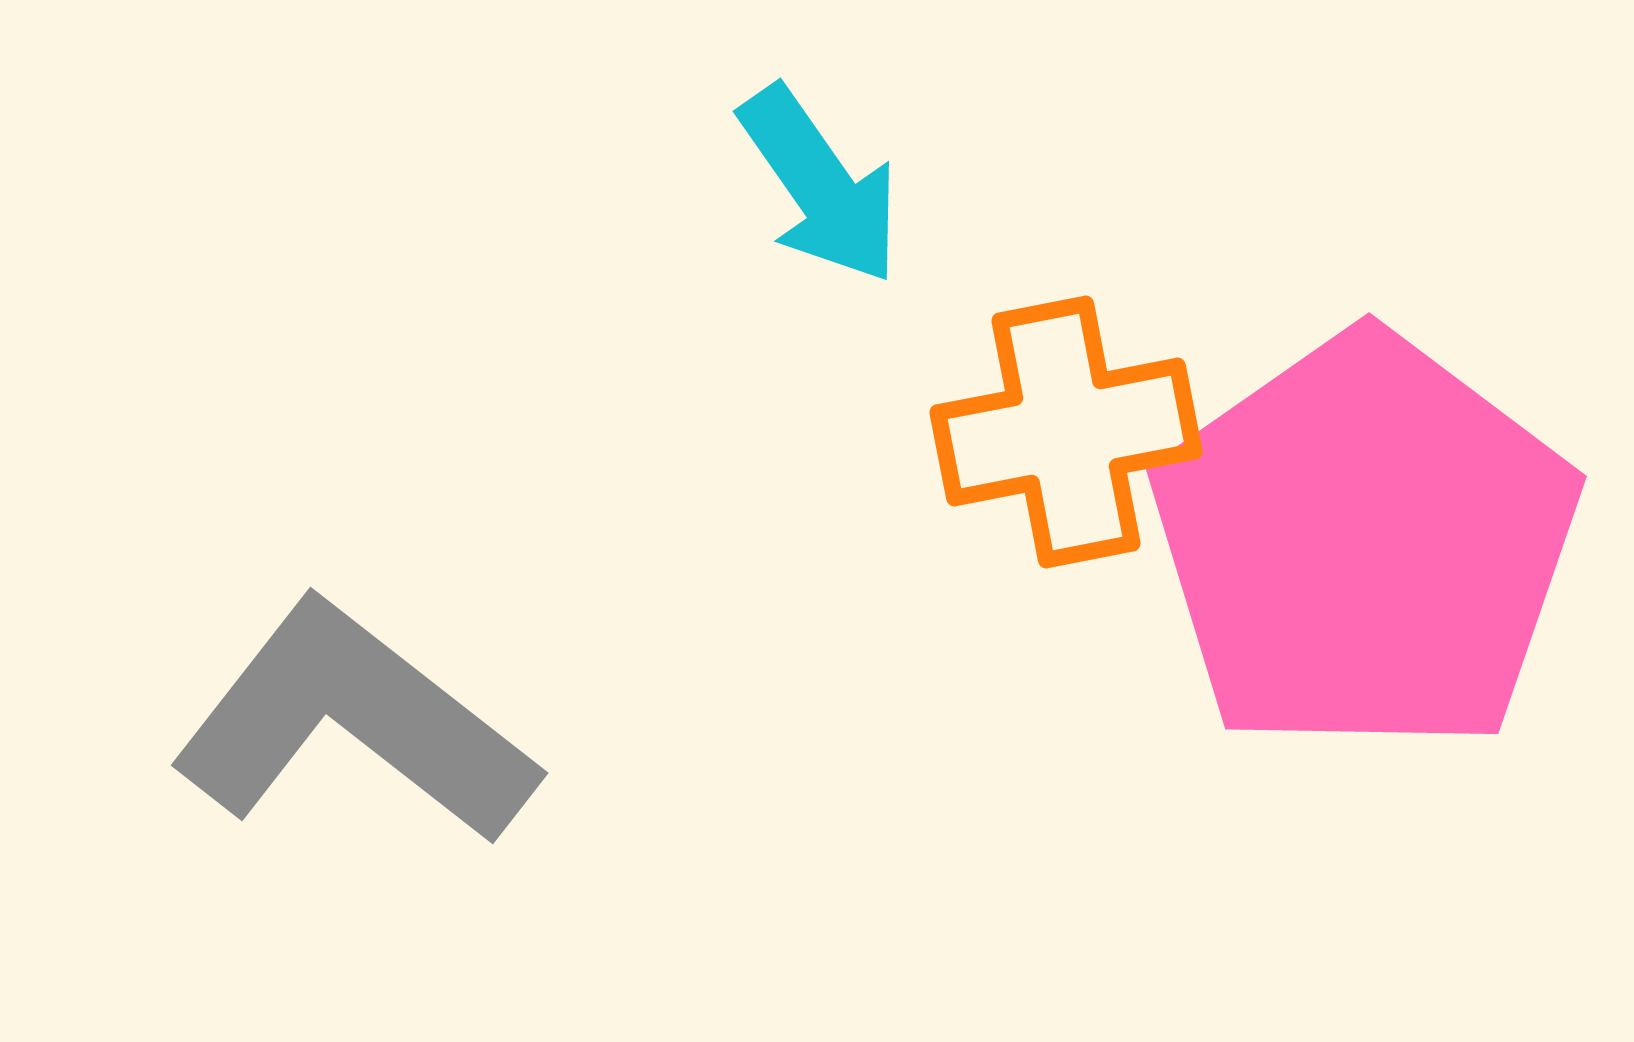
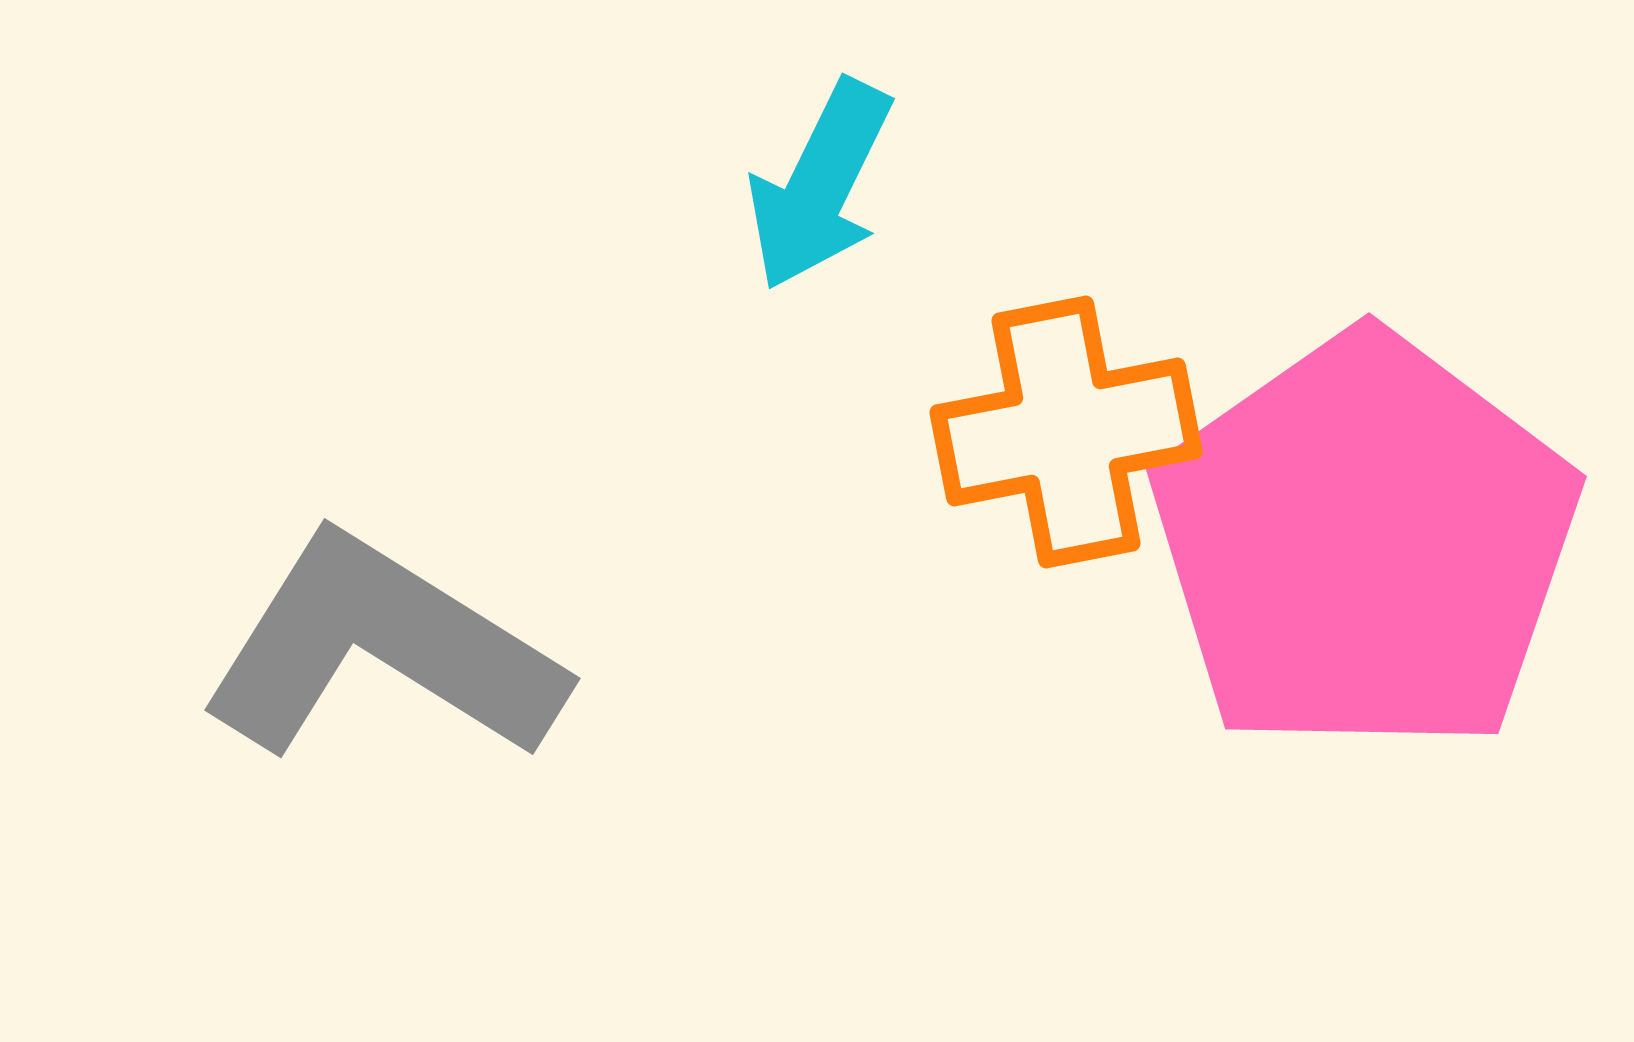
cyan arrow: rotated 61 degrees clockwise
gray L-shape: moved 28 px right, 74 px up; rotated 6 degrees counterclockwise
